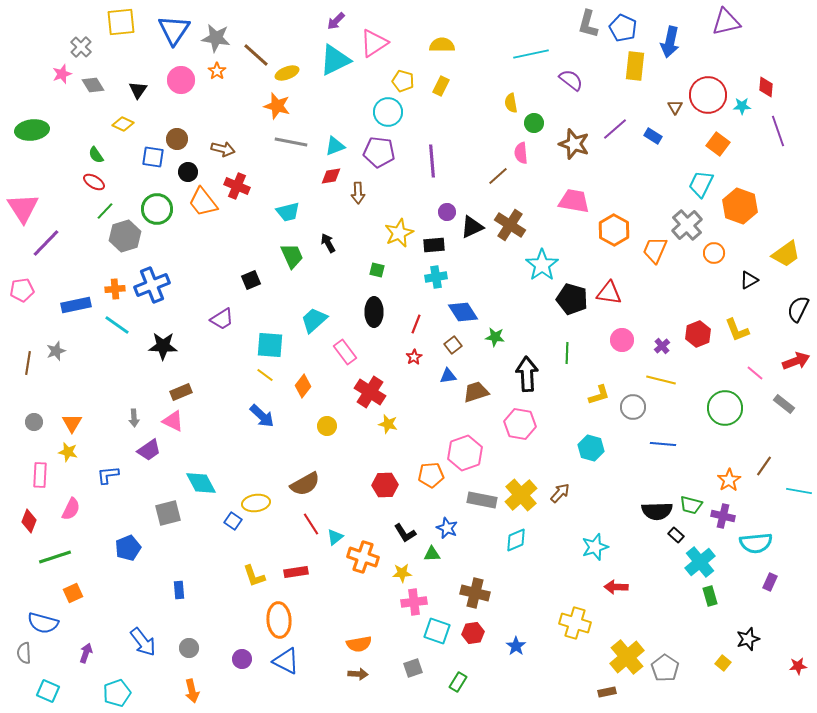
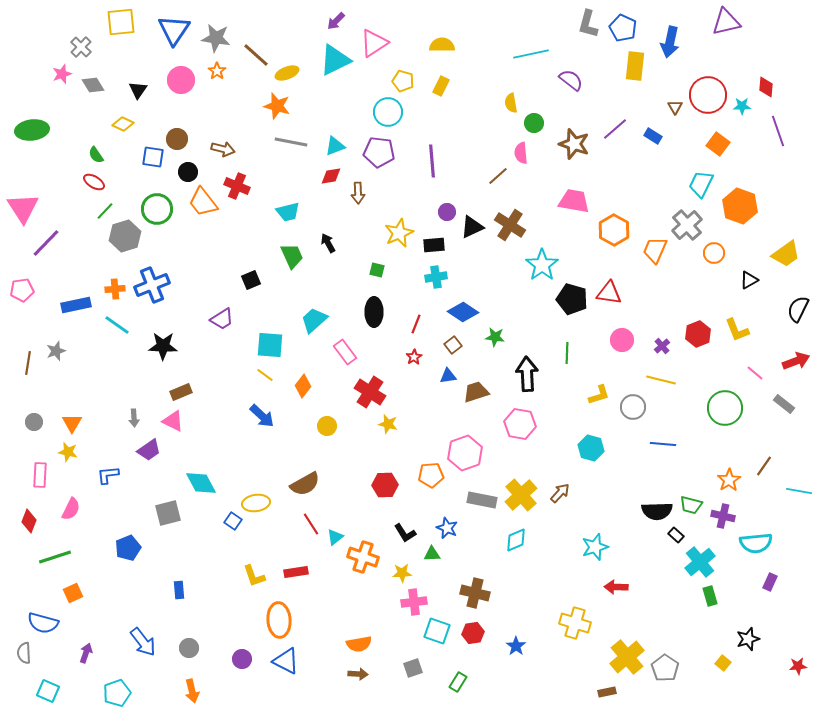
blue diamond at (463, 312): rotated 24 degrees counterclockwise
